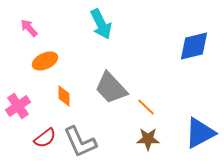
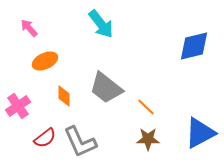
cyan arrow: rotated 12 degrees counterclockwise
gray trapezoid: moved 5 px left; rotated 9 degrees counterclockwise
